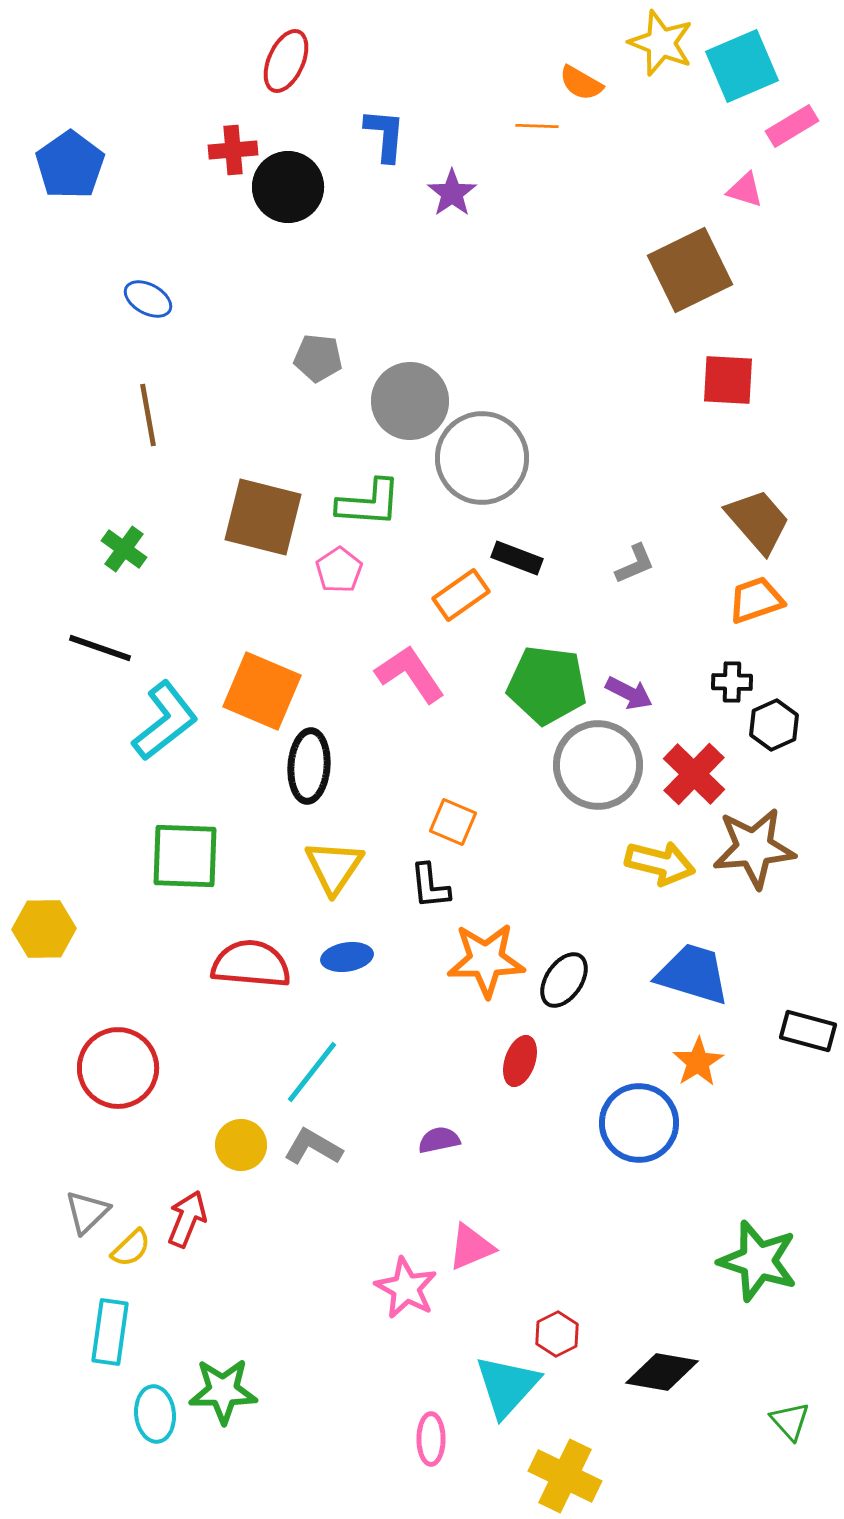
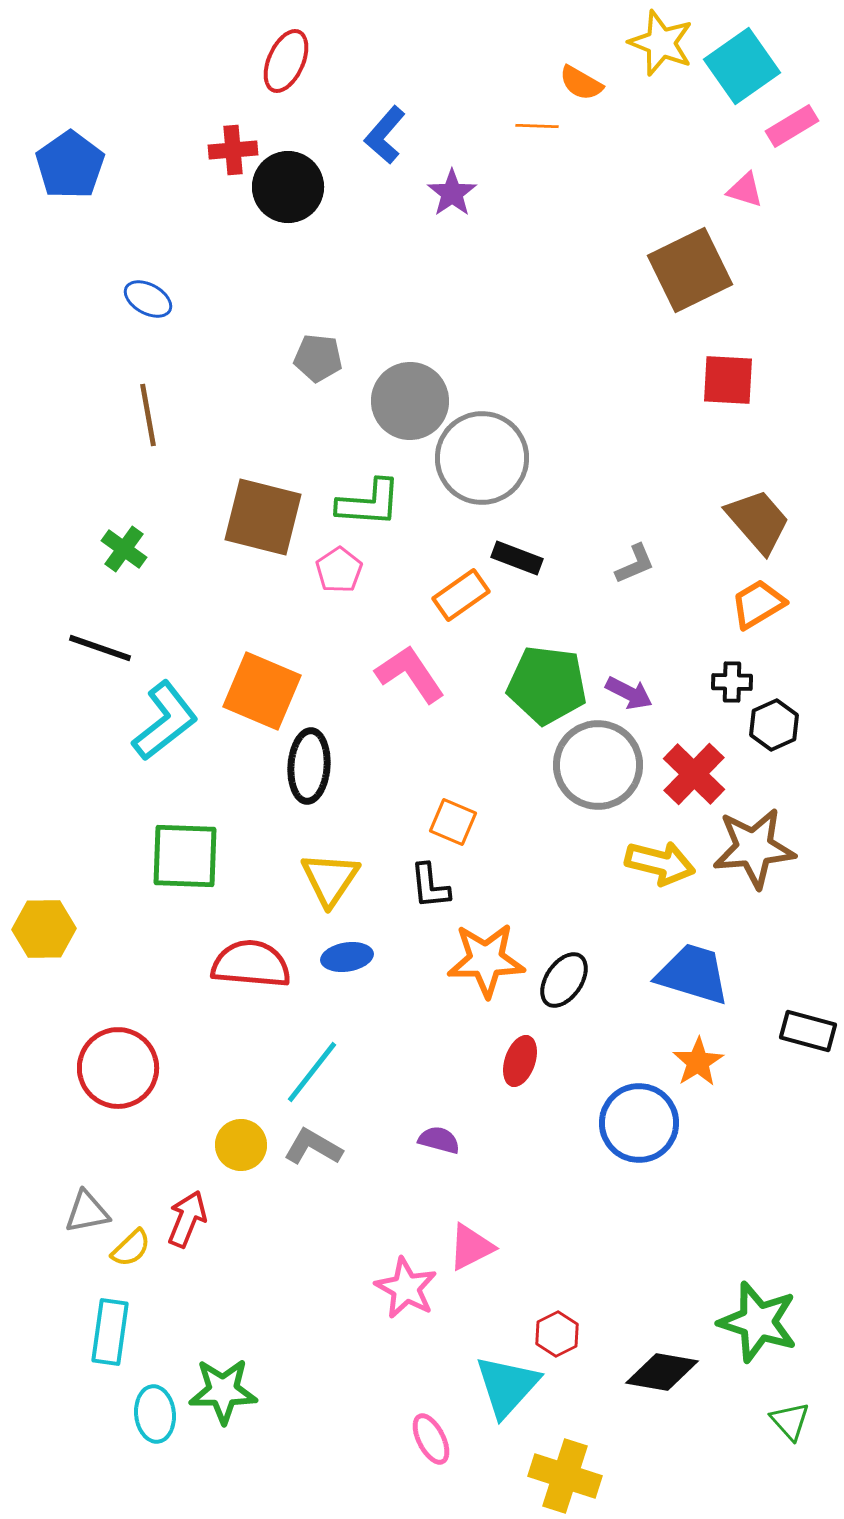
cyan square at (742, 66): rotated 12 degrees counterclockwise
blue L-shape at (385, 135): rotated 144 degrees counterclockwise
orange trapezoid at (756, 600): moved 2 px right, 4 px down; rotated 12 degrees counterclockwise
yellow triangle at (334, 867): moved 4 px left, 12 px down
purple semicircle at (439, 1140): rotated 27 degrees clockwise
gray triangle at (87, 1212): rotated 33 degrees clockwise
pink triangle at (471, 1247): rotated 4 degrees counterclockwise
green star at (758, 1261): moved 61 px down
pink ellipse at (431, 1439): rotated 27 degrees counterclockwise
yellow cross at (565, 1476): rotated 8 degrees counterclockwise
